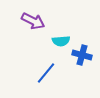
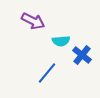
blue cross: rotated 24 degrees clockwise
blue line: moved 1 px right
